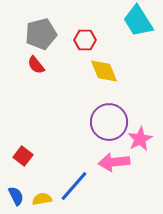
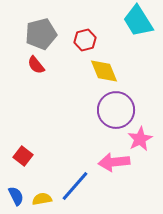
red hexagon: rotated 15 degrees counterclockwise
purple circle: moved 7 px right, 12 px up
blue line: moved 1 px right
